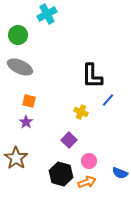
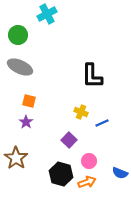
blue line: moved 6 px left, 23 px down; rotated 24 degrees clockwise
